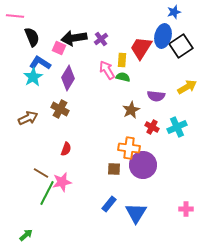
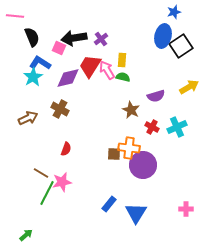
red trapezoid: moved 51 px left, 18 px down
purple diamond: rotated 45 degrees clockwise
yellow arrow: moved 2 px right
purple semicircle: rotated 24 degrees counterclockwise
brown star: rotated 18 degrees counterclockwise
brown square: moved 15 px up
